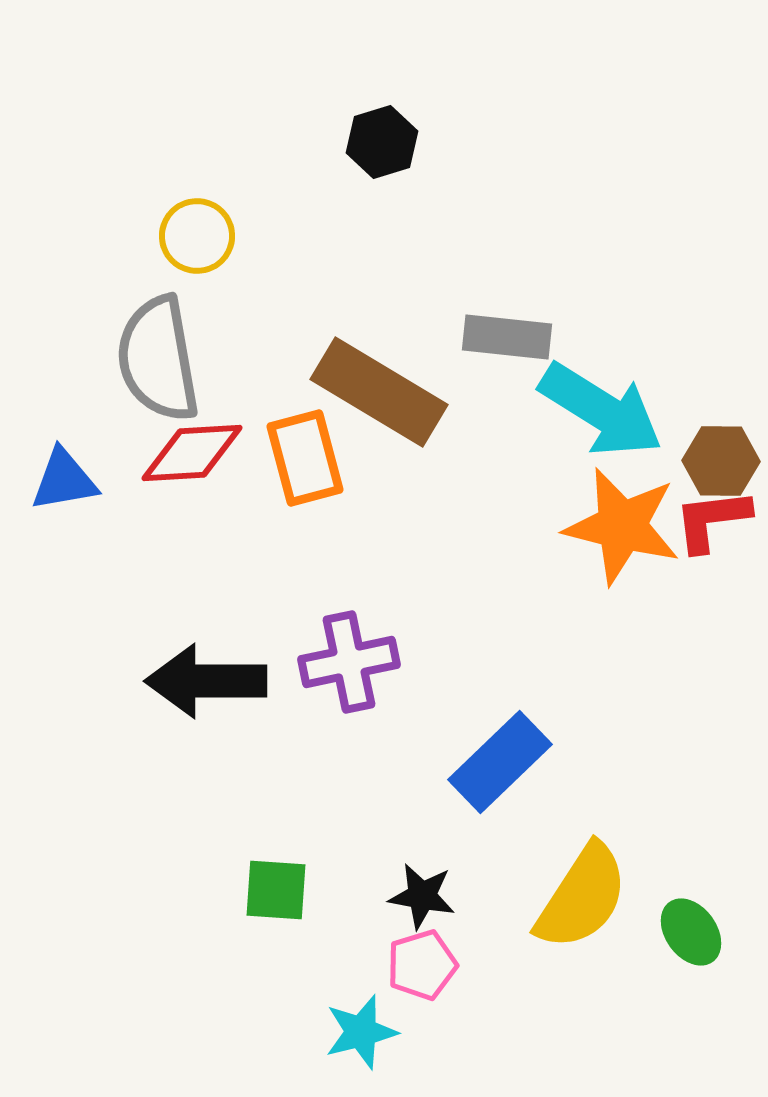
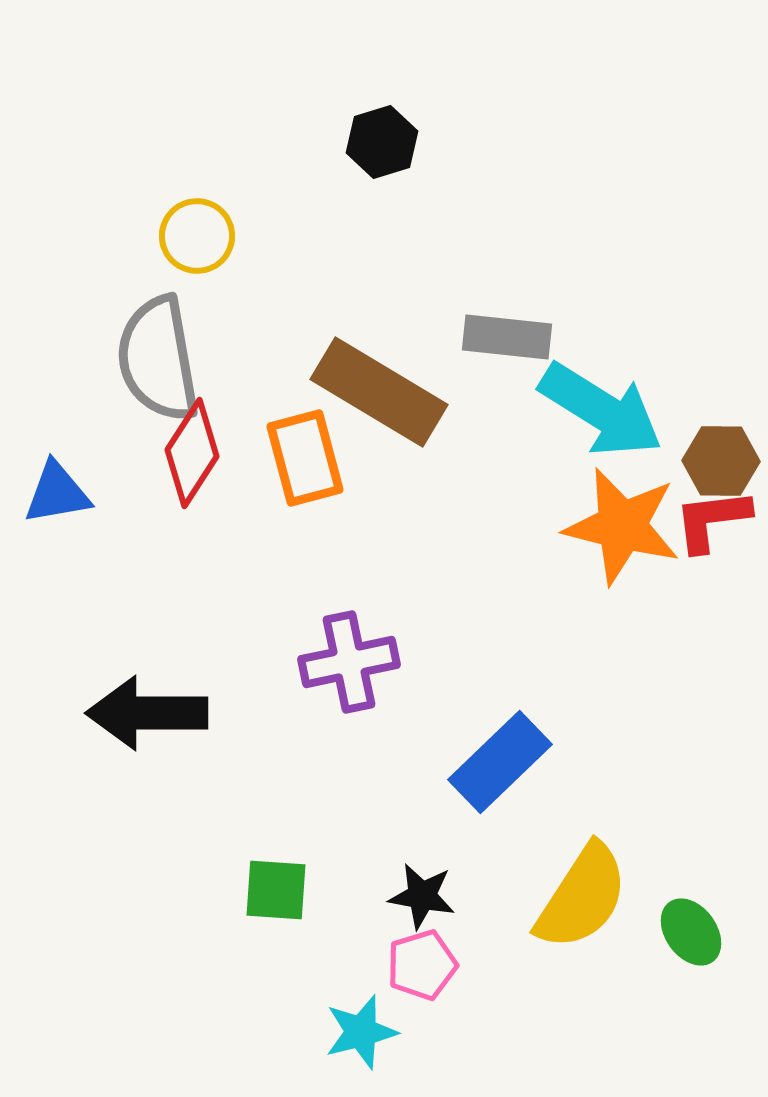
red diamond: rotated 54 degrees counterclockwise
blue triangle: moved 7 px left, 13 px down
black arrow: moved 59 px left, 32 px down
